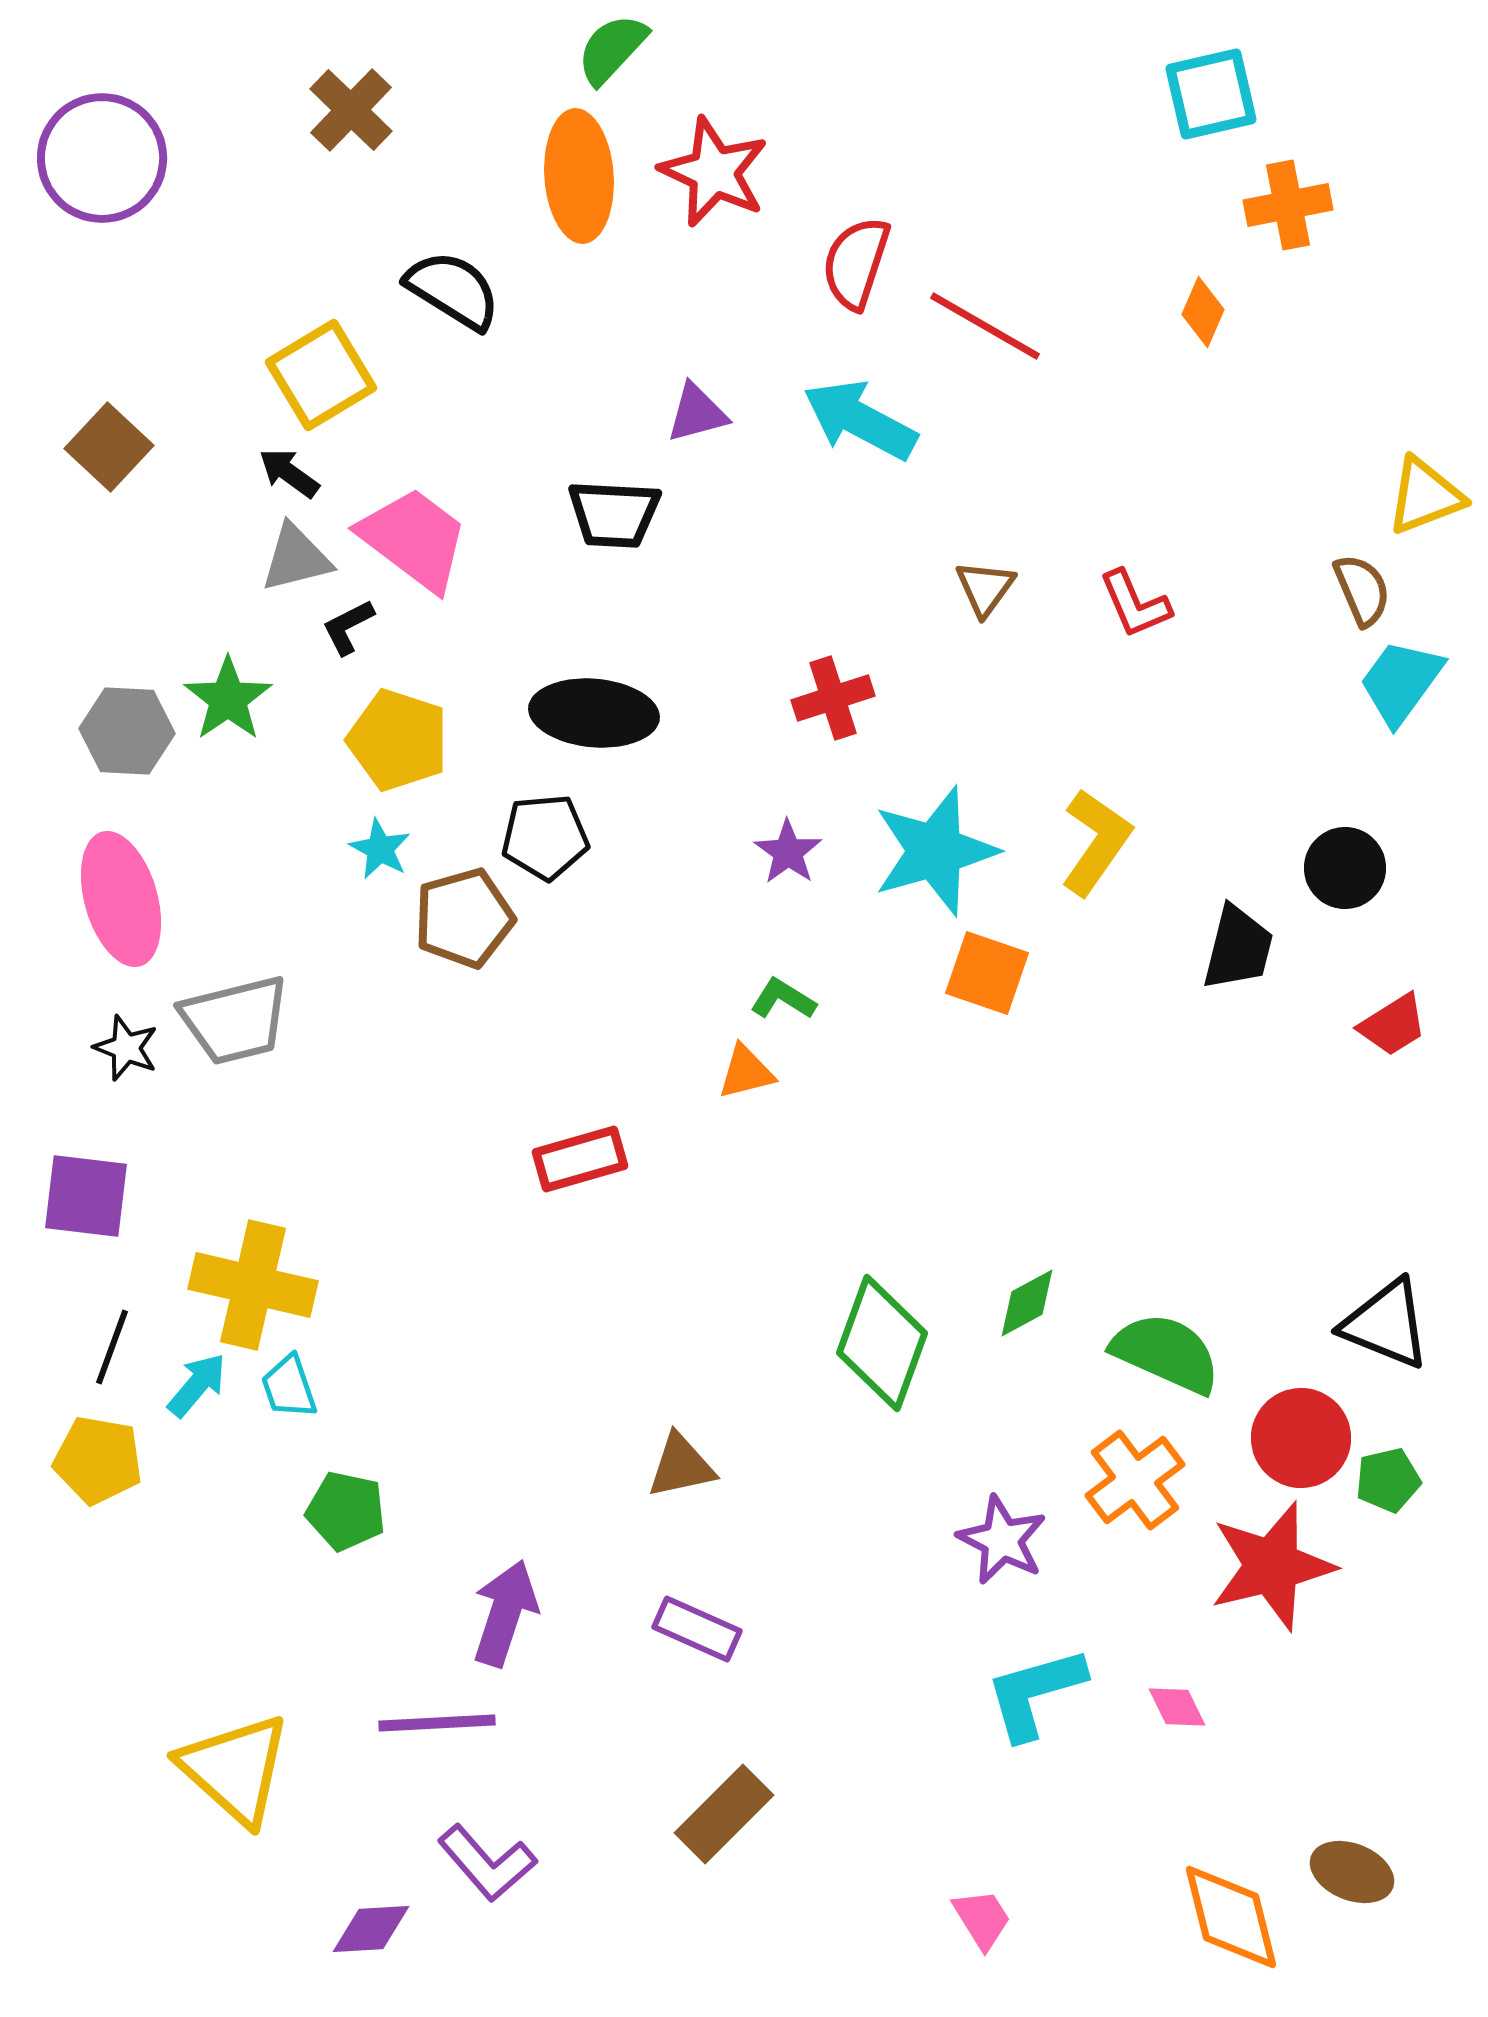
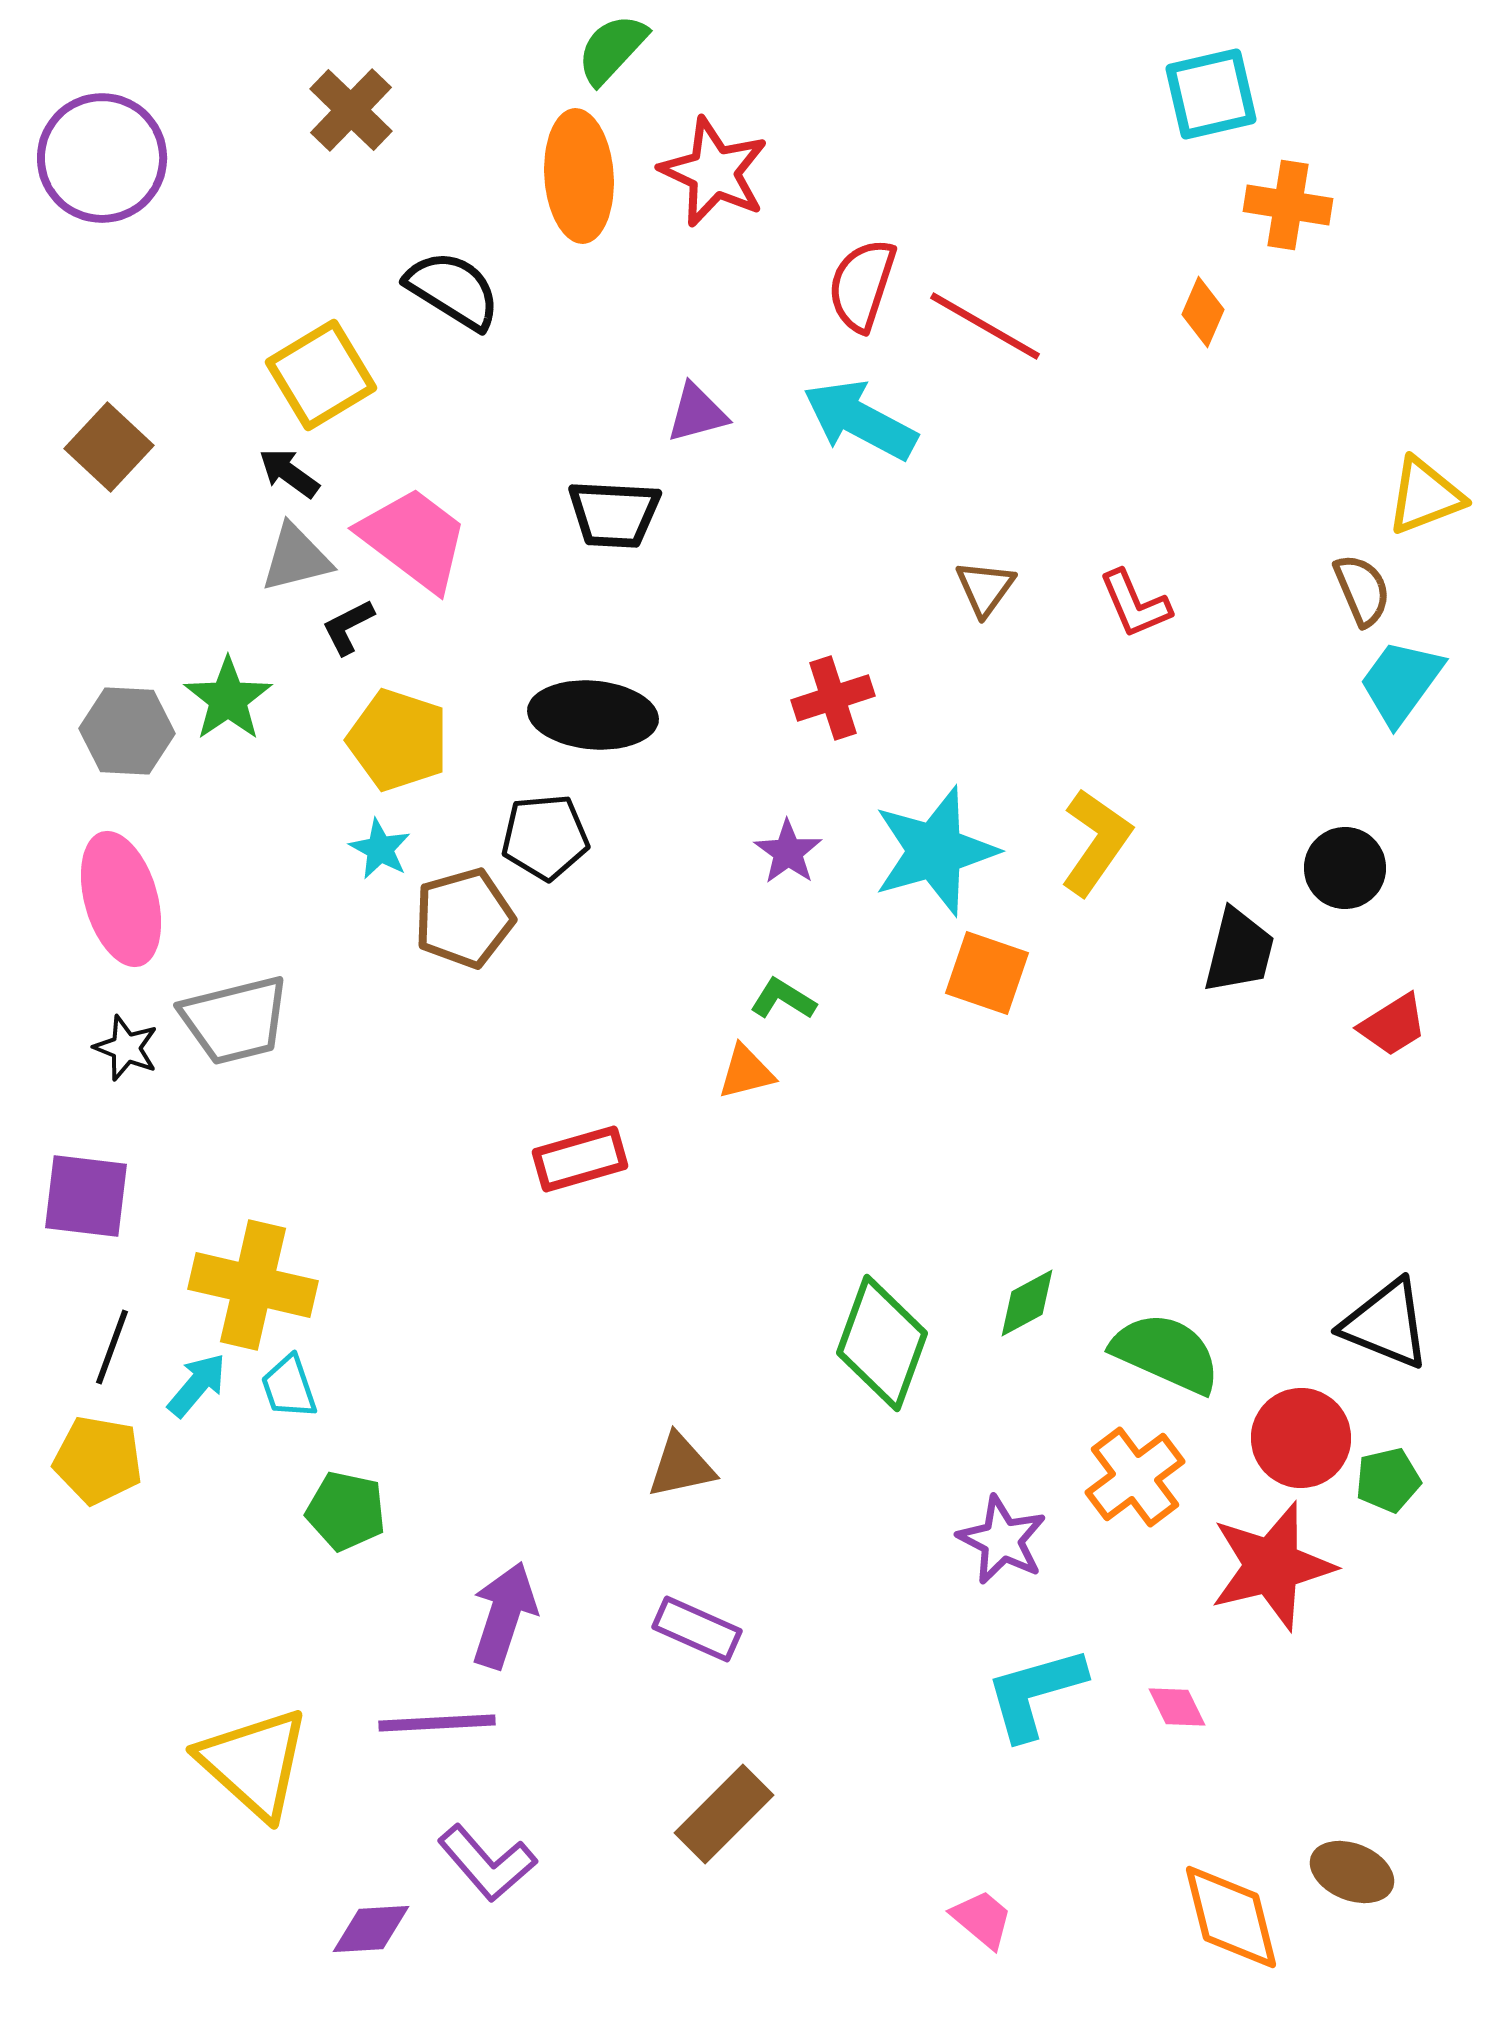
orange cross at (1288, 205): rotated 20 degrees clockwise
red semicircle at (856, 263): moved 6 px right, 22 px down
black ellipse at (594, 713): moved 1 px left, 2 px down
black trapezoid at (1238, 948): moved 1 px right, 3 px down
orange cross at (1135, 1480): moved 3 px up
purple arrow at (505, 1613): moved 1 px left, 2 px down
yellow triangle at (235, 1769): moved 19 px right, 6 px up
pink trapezoid at (982, 1919): rotated 18 degrees counterclockwise
